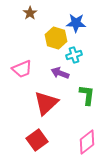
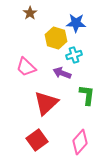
pink trapezoid: moved 4 px right, 2 px up; rotated 65 degrees clockwise
purple arrow: moved 2 px right
pink diamond: moved 7 px left; rotated 10 degrees counterclockwise
